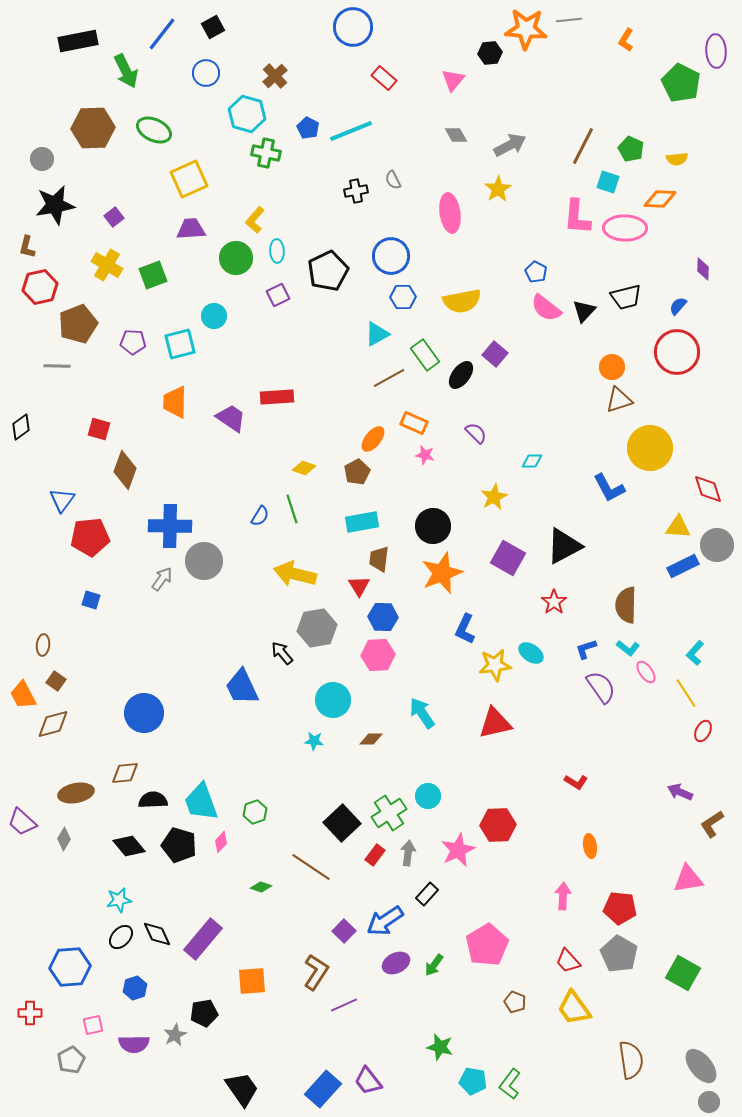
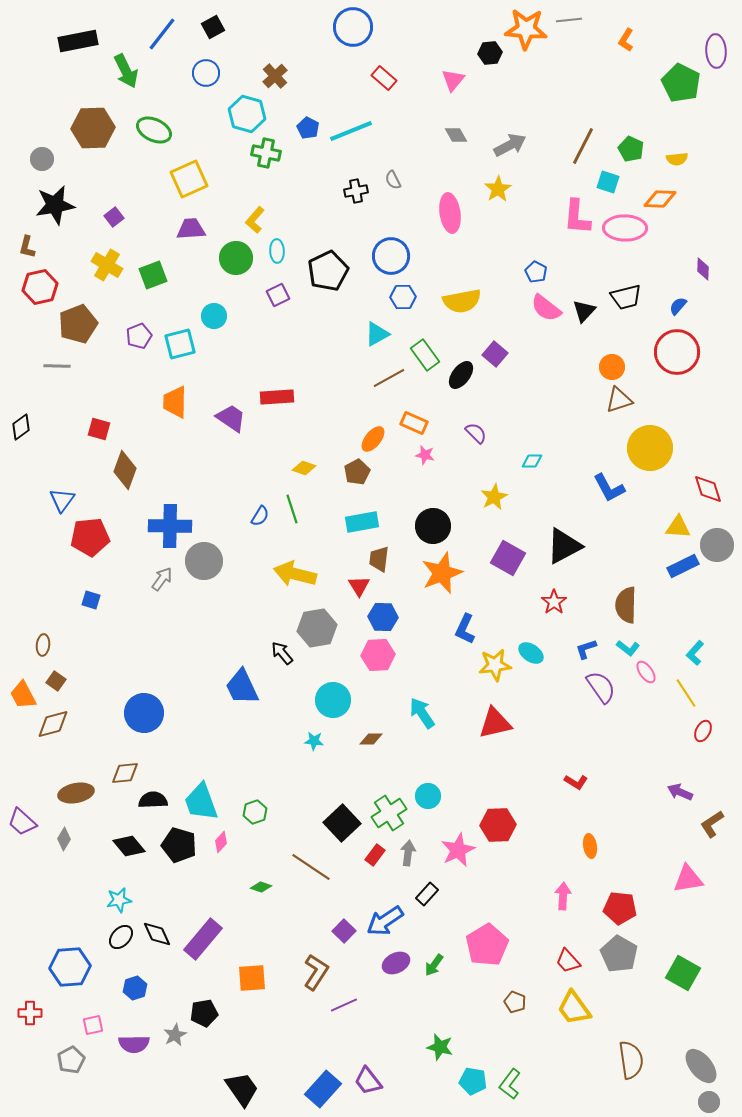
purple pentagon at (133, 342): moved 6 px right, 6 px up; rotated 25 degrees counterclockwise
orange square at (252, 981): moved 3 px up
